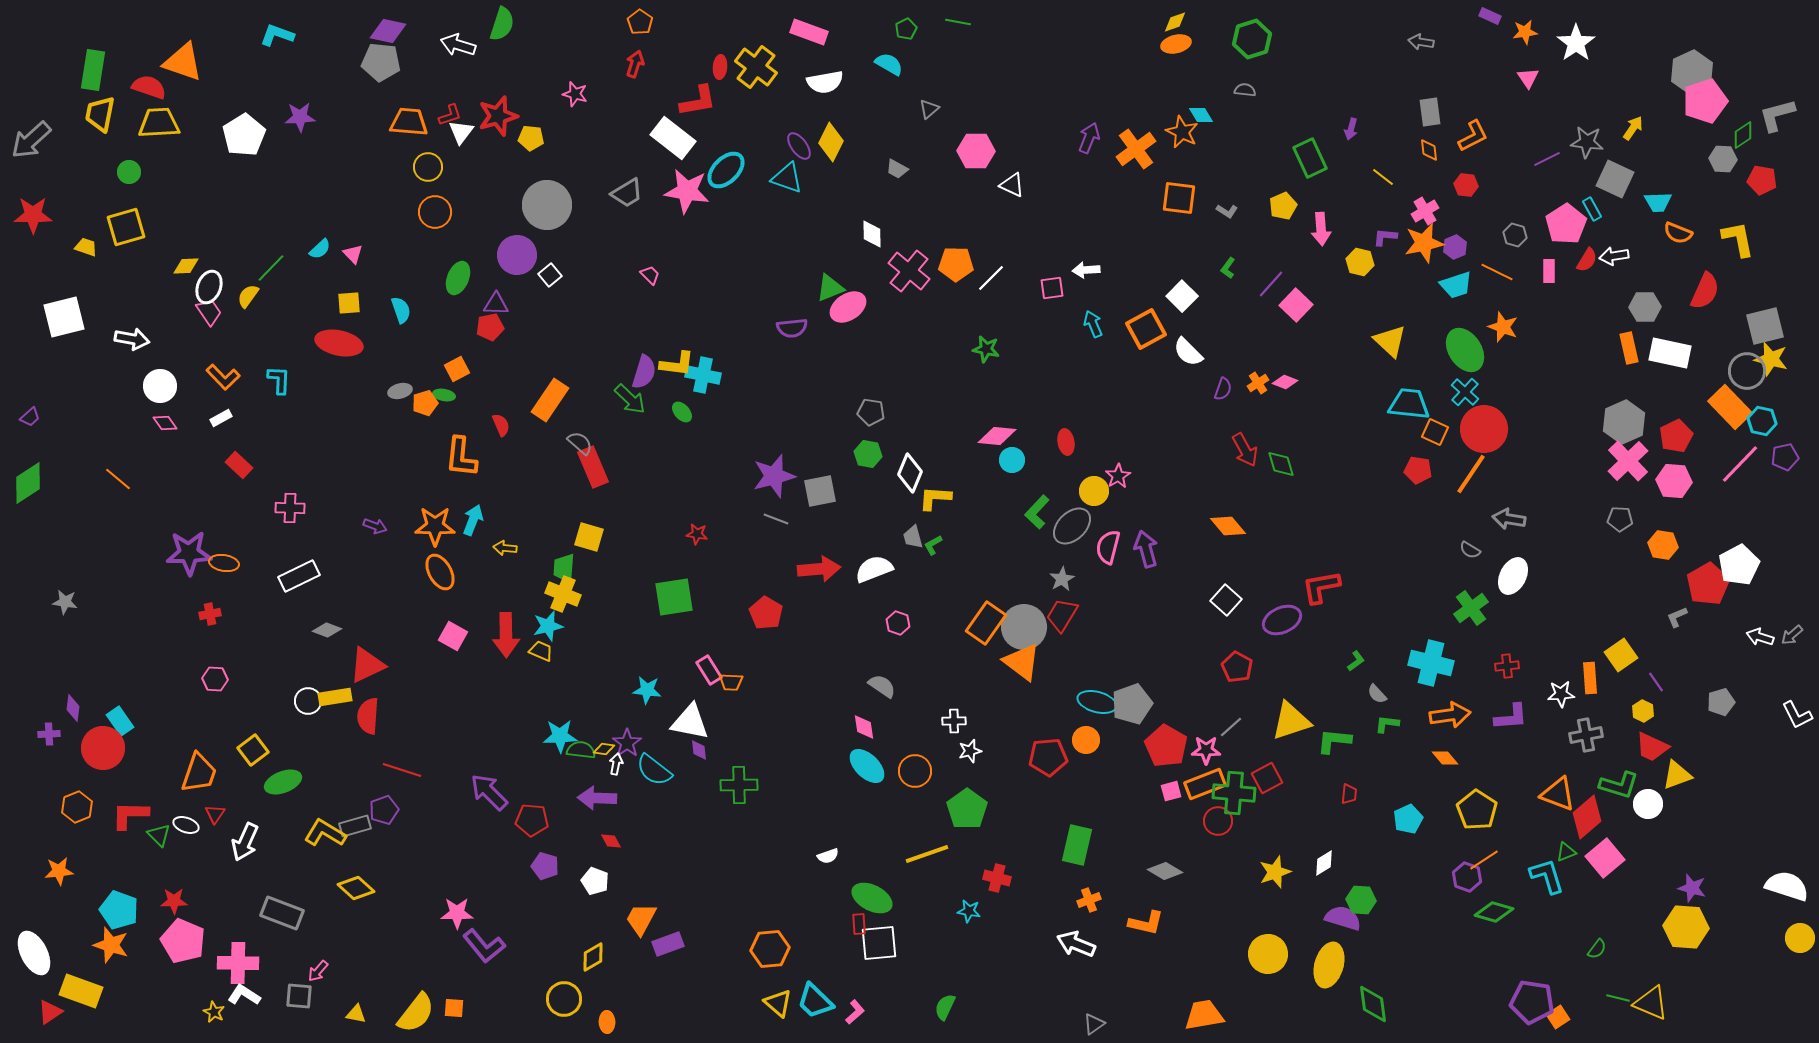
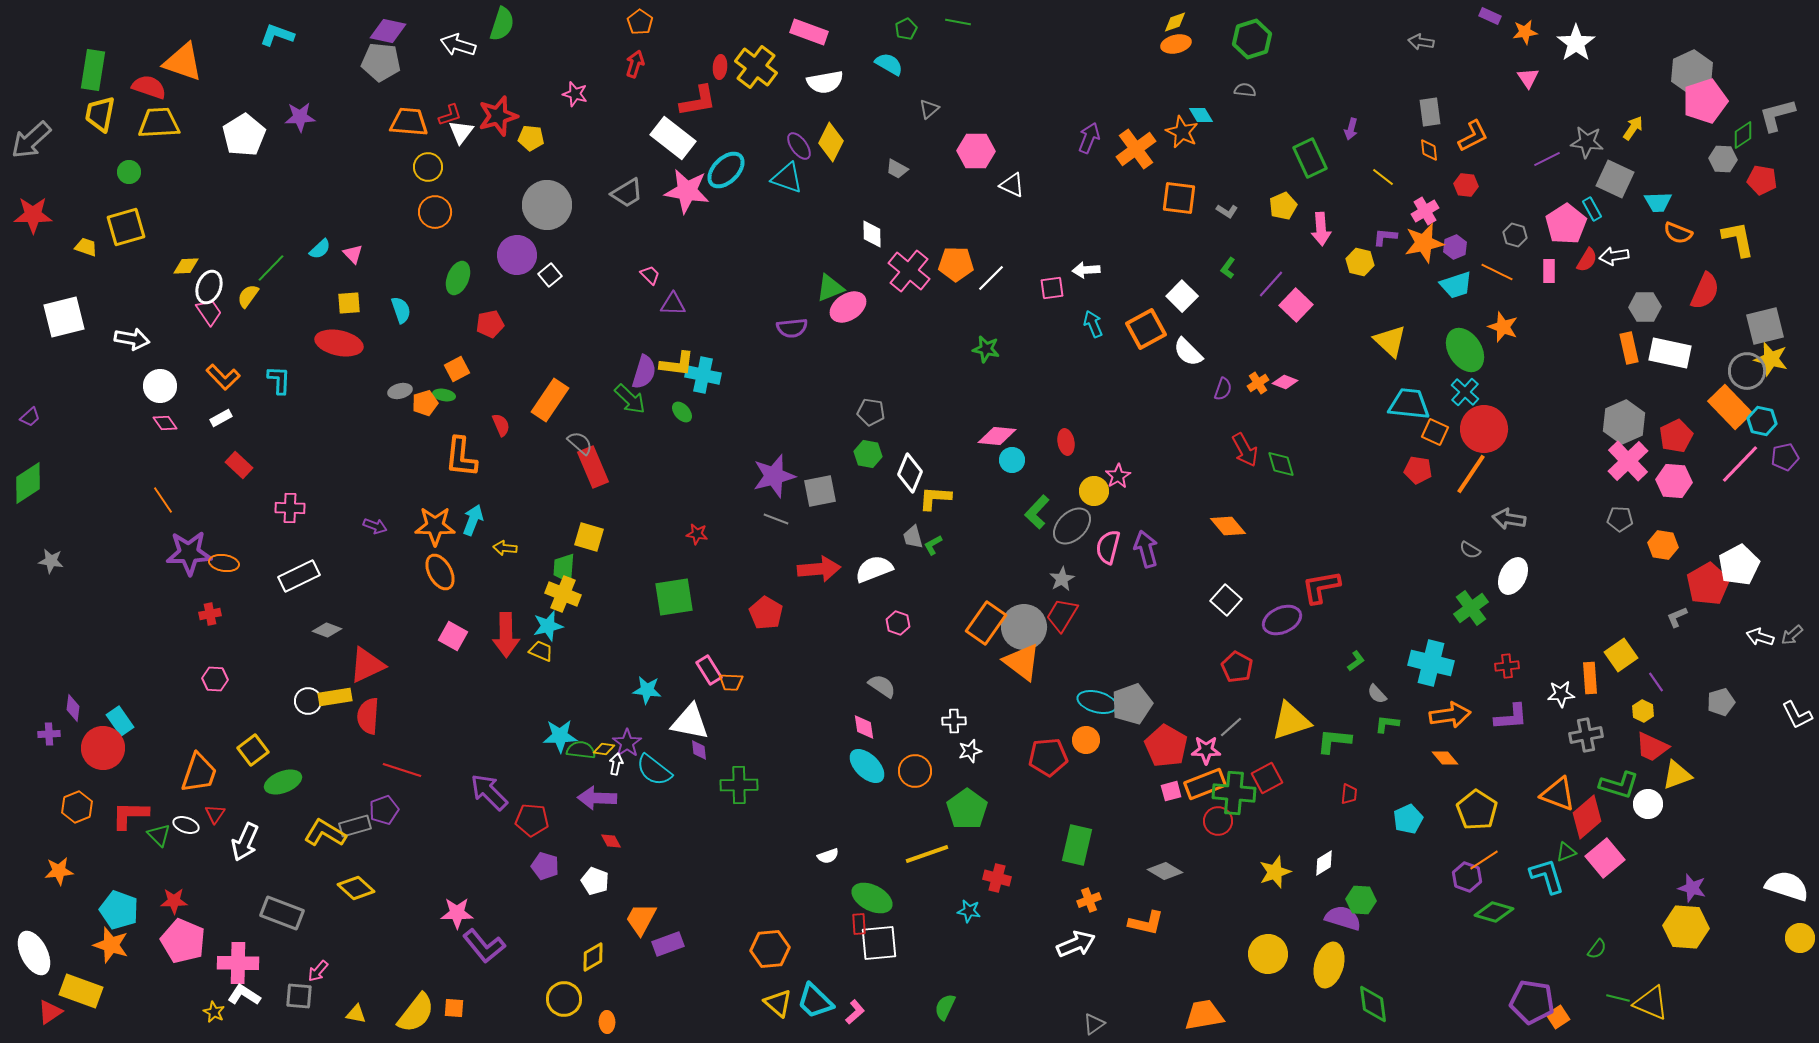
purple triangle at (496, 304): moved 177 px right
red pentagon at (490, 327): moved 3 px up
orange line at (118, 479): moved 45 px right, 21 px down; rotated 16 degrees clockwise
gray star at (65, 602): moved 14 px left, 41 px up
white arrow at (1076, 944): rotated 135 degrees clockwise
